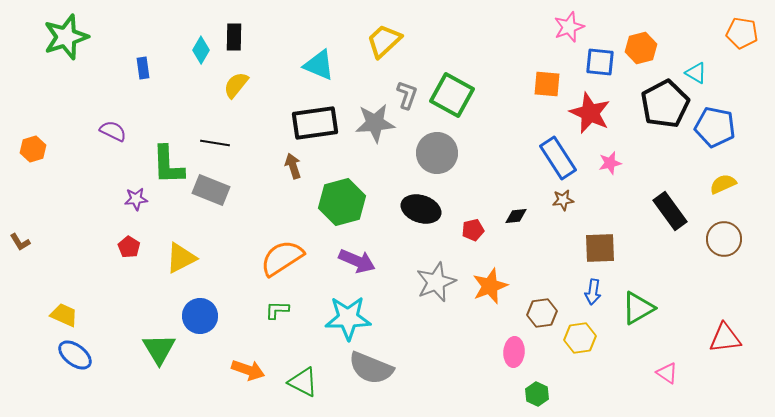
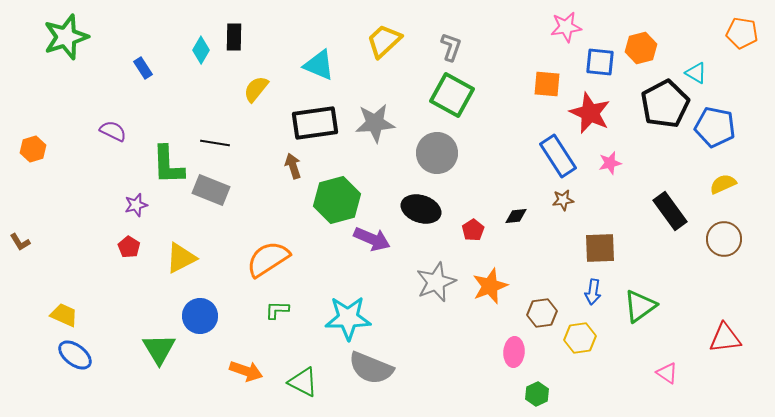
pink star at (569, 27): moved 3 px left; rotated 12 degrees clockwise
blue rectangle at (143, 68): rotated 25 degrees counterclockwise
yellow semicircle at (236, 85): moved 20 px right, 4 px down
gray L-shape at (407, 95): moved 44 px right, 48 px up
blue rectangle at (558, 158): moved 2 px up
purple star at (136, 199): moved 6 px down; rotated 10 degrees counterclockwise
green hexagon at (342, 202): moved 5 px left, 2 px up
red pentagon at (473, 230): rotated 20 degrees counterclockwise
orange semicircle at (282, 258): moved 14 px left, 1 px down
purple arrow at (357, 261): moved 15 px right, 22 px up
green triangle at (638, 308): moved 2 px right, 2 px up; rotated 6 degrees counterclockwise
orange arrow at (248, 370): moved 2 px left, 1 px down
green hexagon at (537, 394): rotated 10 degrees clockwise
